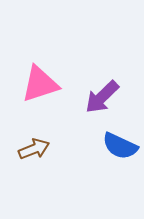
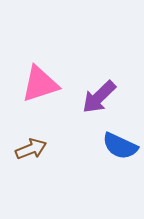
purple arrow: moved 3 px left
brown arrow: moved 3 px left
